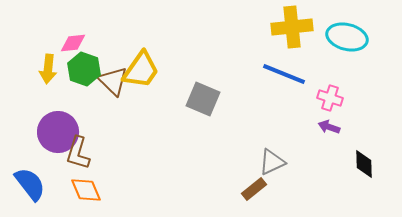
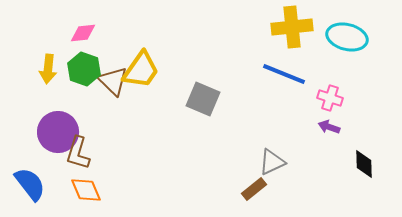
pink diamond: moved 10 px right, 10 px up
